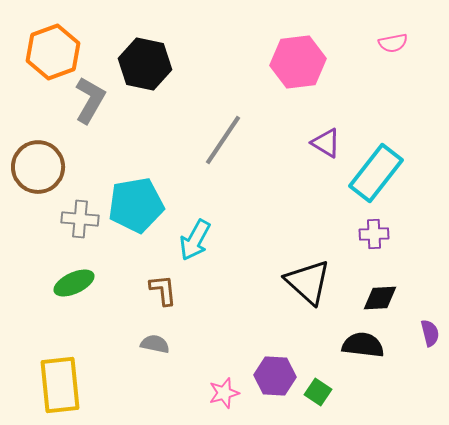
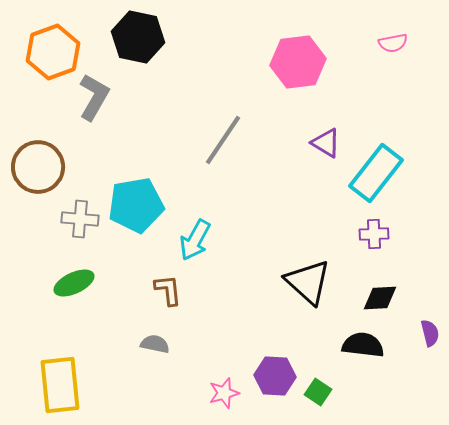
black hexagon: moved 7 px left, 27 px up
gray L-shape: moved 4 px right, 3 px up
brown L-shape: moved 5 px right
